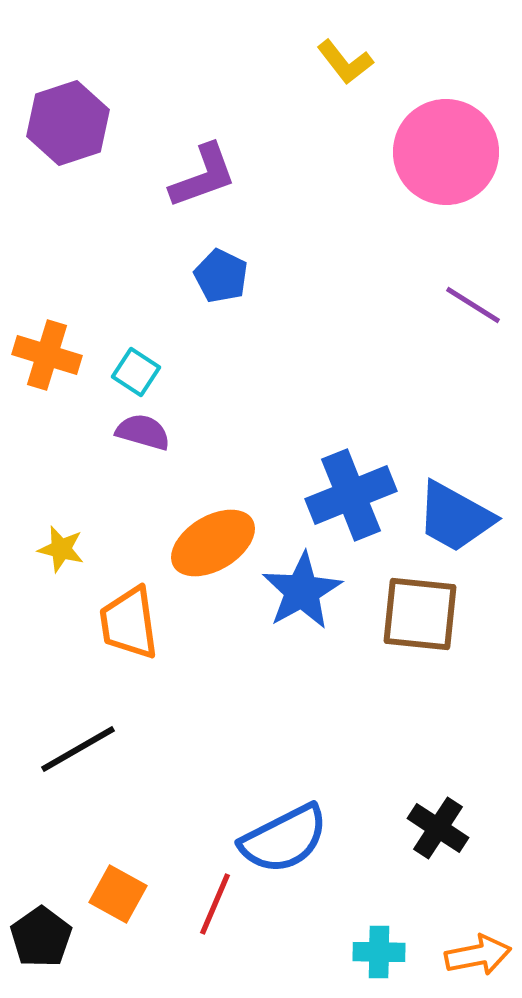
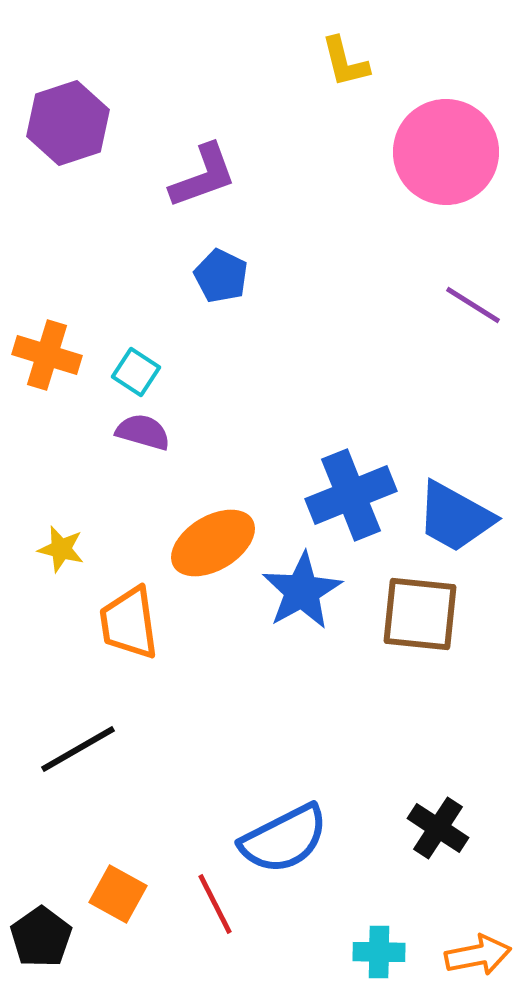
yellow L-shape: rotated 24 degrees clockwise
red line: rotated 50 degrees counterclockwise
